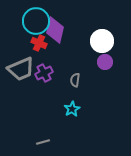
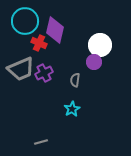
cyan circle: moved 11 px left
white circle: moved 2 px left, 4 px down
purple circle: moved 11 px left
gray line: moved 2 px left
